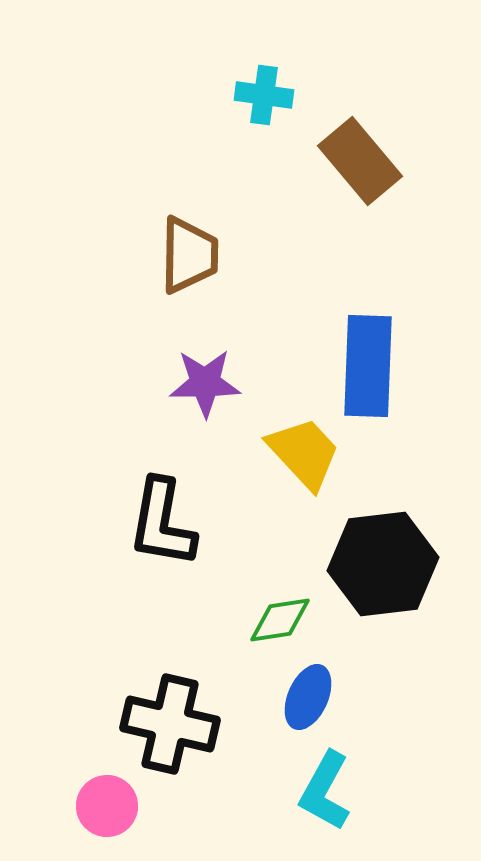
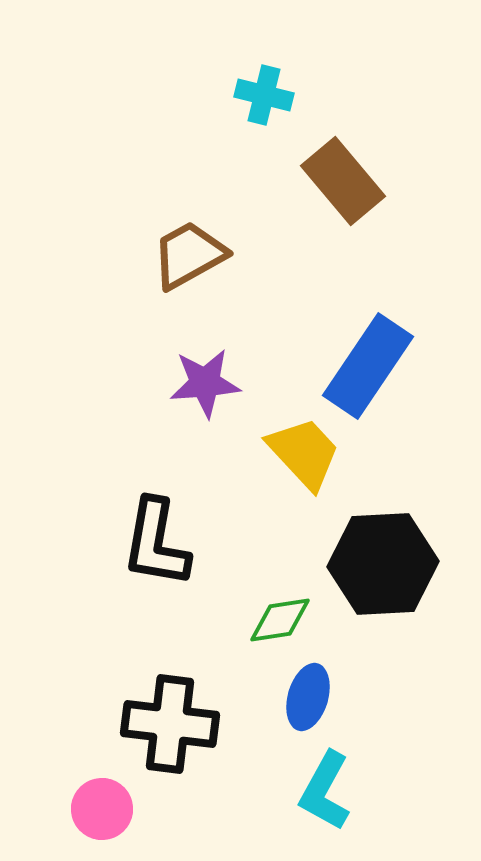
cyan cross: rotated 6 degrees clockwise
brown rectangle: moved 17 px left, 20 px down
brown trapezoid: rotated 120 degrees counterclockwise
blue rectangle: rotated 32 degrees clockwise
purple star: rotated 4 degrees counterclockwise
black L-shape: moved 6 px left, 20 px down
black hexagon: rotated 4 degrees clockwise
blue ellipse: rotated 8 degrees counterclockwise
black cross: rotated 6 degrees counterclockwise
pink circle: moved 5 px left, 3 px down
